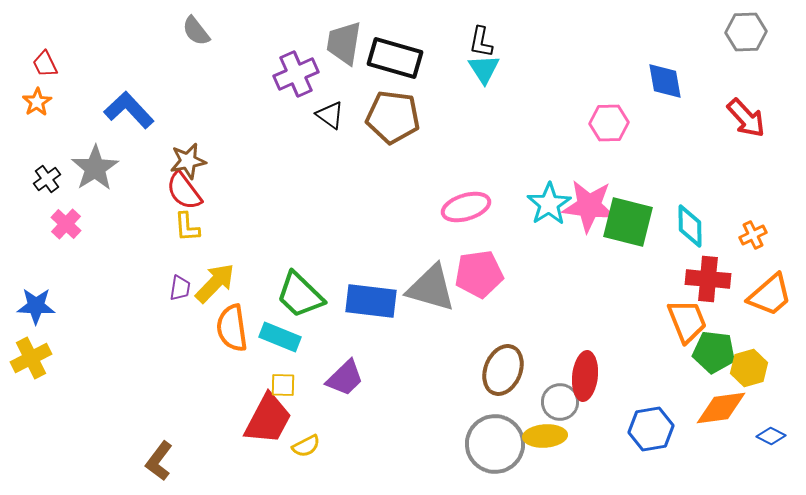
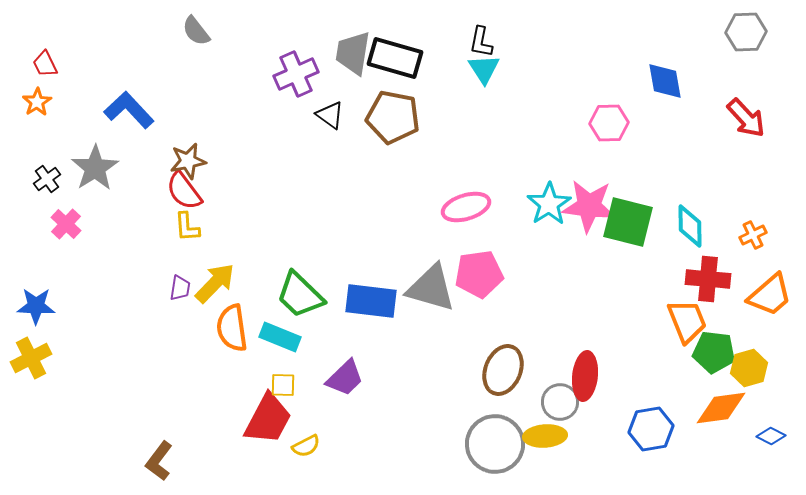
gray trapezoid at (344, 43): moved 9 px right, 10 px down
brown pentagon at (393, 117): rotated 4 degrees clockwise
